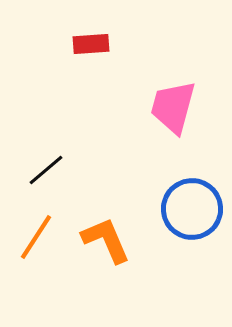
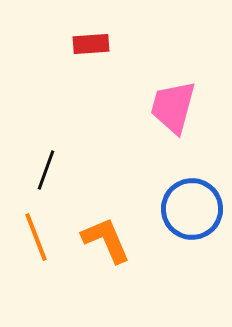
black line: rotated 30 degrees counterclockwise
orange line: rotated 54 degrees counterclockwise
